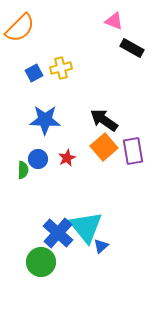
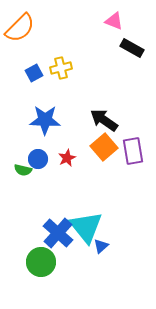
green semicircle: rotated 102 degrees clockwise
